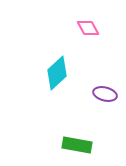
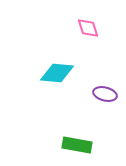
pink diamond: rotated 10 degrees clockwise
cyan diamond: rotated 48 degrees clockwise
